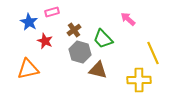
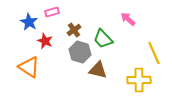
yellow line: moved 1 px right
orange triangle: moved 1 px right, 2 px up; rotated 45 degrees clockwise
